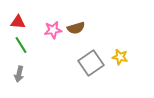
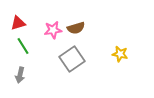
red triangle: moved 1 px down; rotated 21 degrees counterclockwise
green line: moved 2 px right, 1 px down
yellow star: moved 3 px up
gray square: moved 19 px left, 4 px up
gray arrow: moved 1 px right, 1 px down
